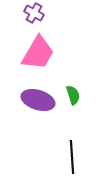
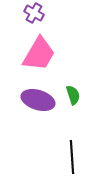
pink trapezoid: moved 1 px right, 1 px down
